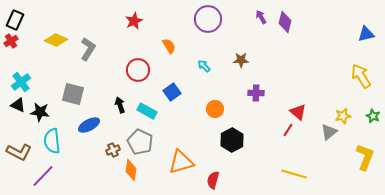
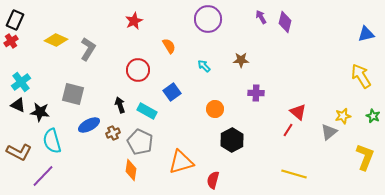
cyan semicircle: rotated 10 degrees counterclockwise
brown cross: moved 17 px up
